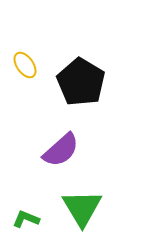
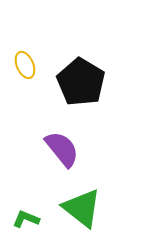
yellow ellipse: rotated 12 degrees clockwise
purple semicircle: moved 1 px right, 1 px up; rotated 87 degrees counterclockwise
green triangle: rotated 21 degrees counterclockwise
